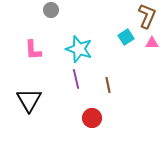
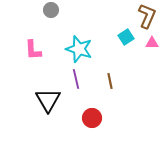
brown line: moved 2 px right, 4 px up
black triangle: moved 19 px right
